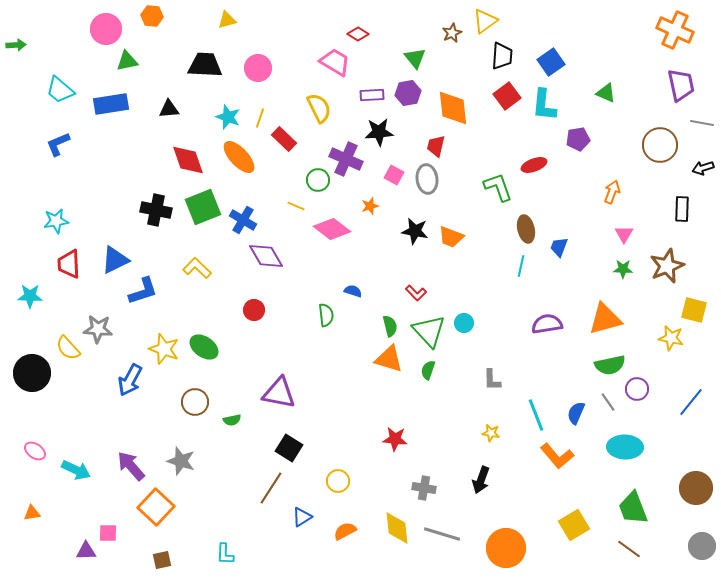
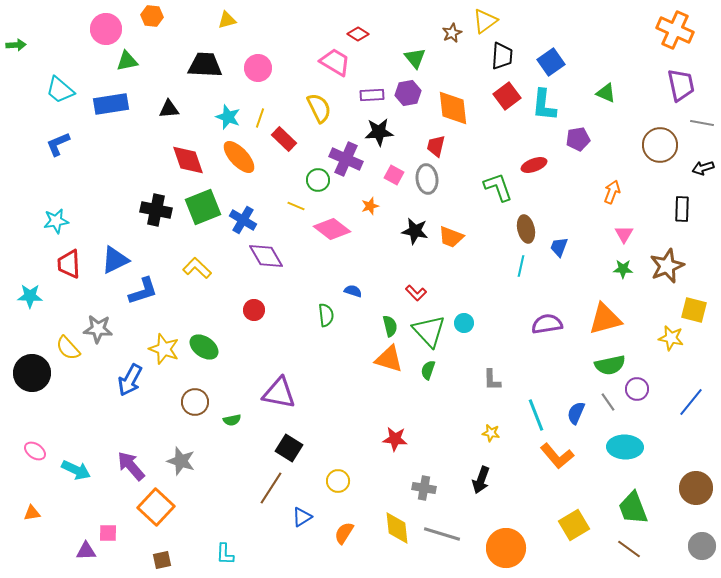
orange semicircle at (345, 531): moved 1 px left, 2 px down; rotated 30 degrees counterclockwise
